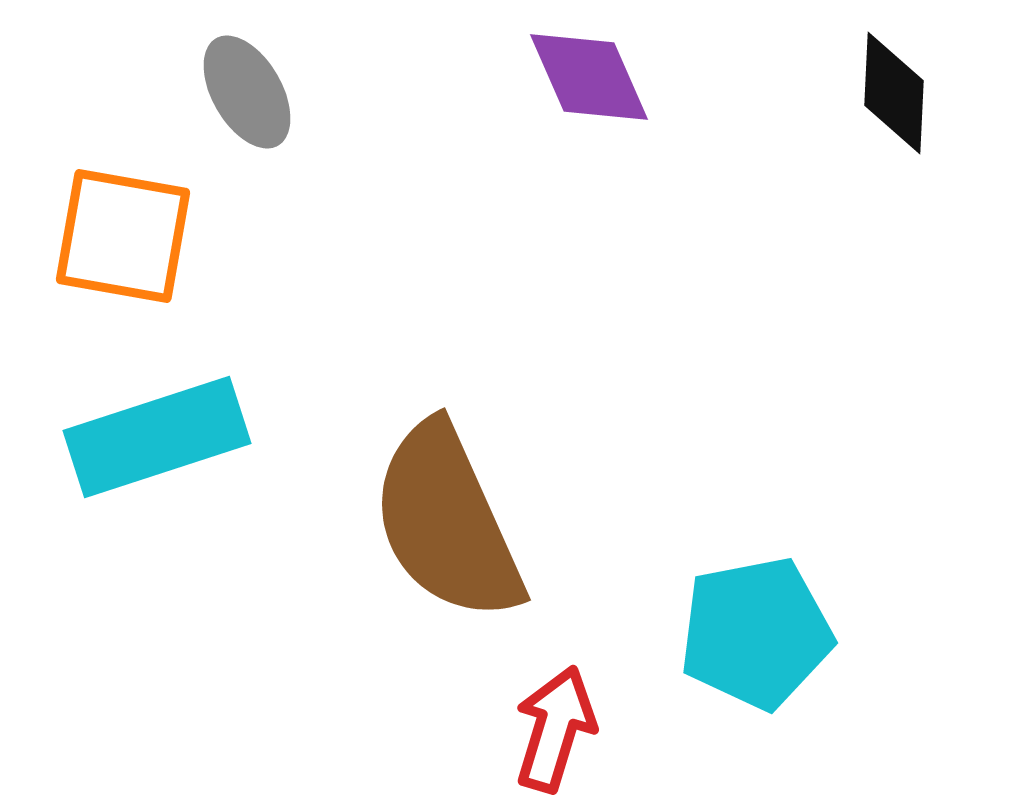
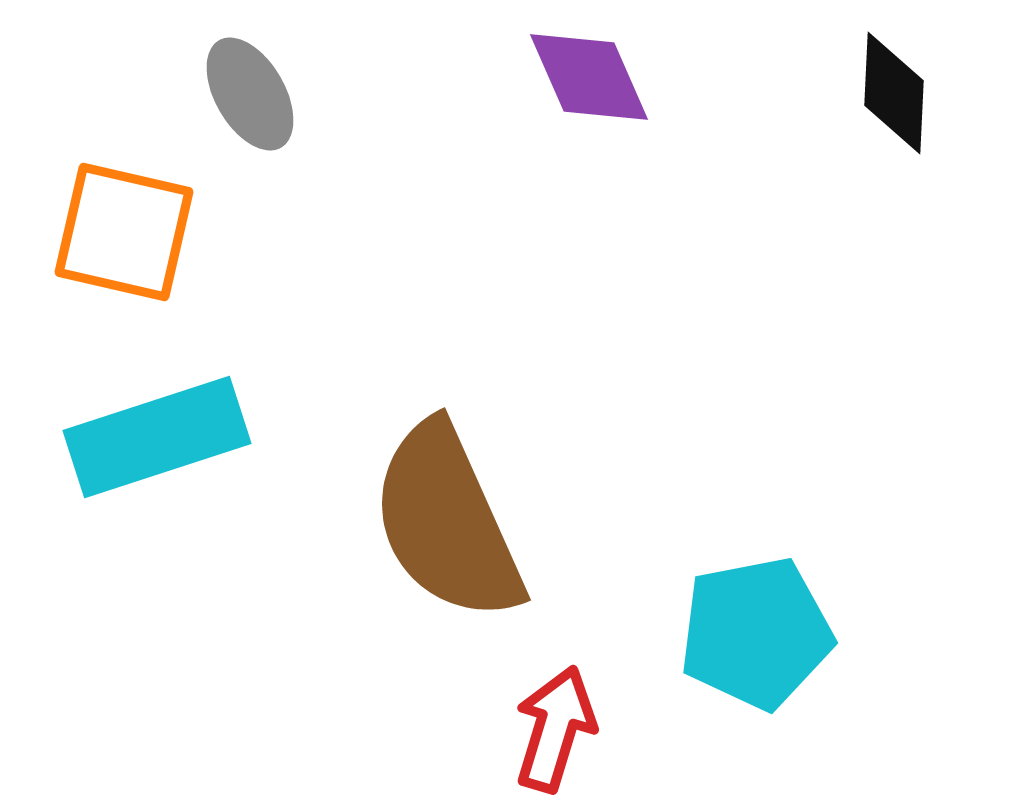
gray ellipse: moved 3 px right, 2 px down
orange square: moved 1 px right, 4 px up; rotated 3 degrees clockwise
